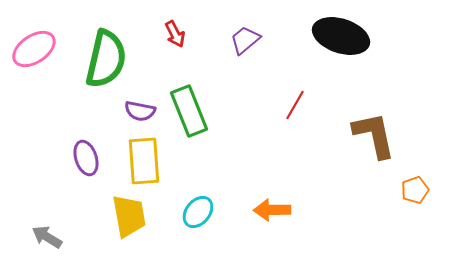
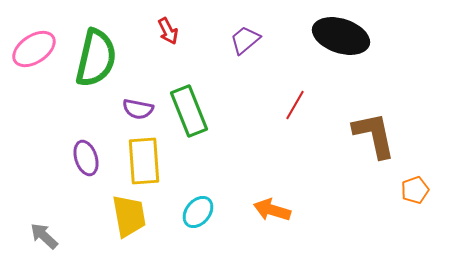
red arrow: moved 7 px left, 3 px up
green semicircle: moved 10 px left, 1 px up
purple semicircle: moved 2 px left, 2 px up
orange arrow: rotated 18 degrees clockwise
gray arrow: moved 3 px left, 1 px up; rotated 12 degrees clockwise
